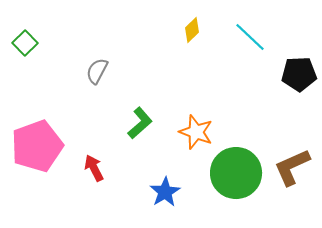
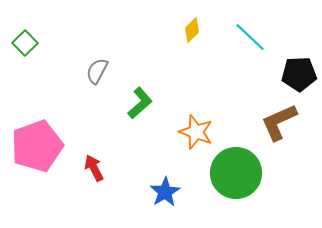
green L-shape: moved 20 px up
brown L-shape: moved 13 px left, 45 px up
